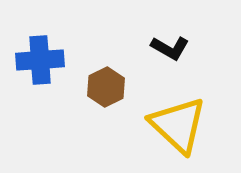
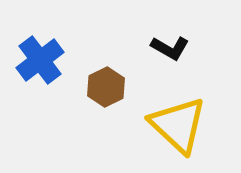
blue cross: rotated 33 degrees counterclockwise
